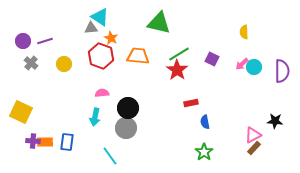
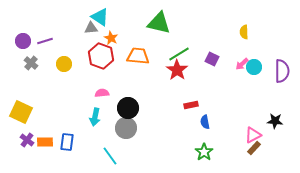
red rectangle: moved 2 px down
purple cross: moved 6 px left, 1 px up; rotated 32 degrees clockwise
